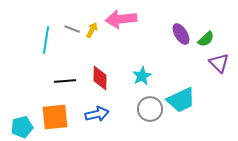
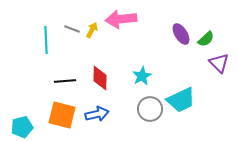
cyan line: rotated 12 degrees counterclockwise
orange square: moved 7 px right, 2 px up; rotated 20 degrees clockwise
